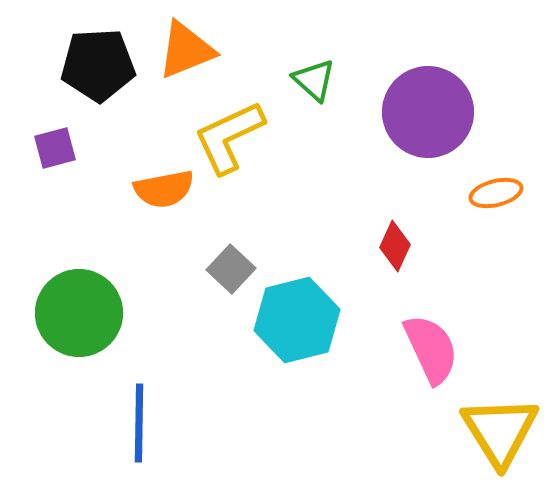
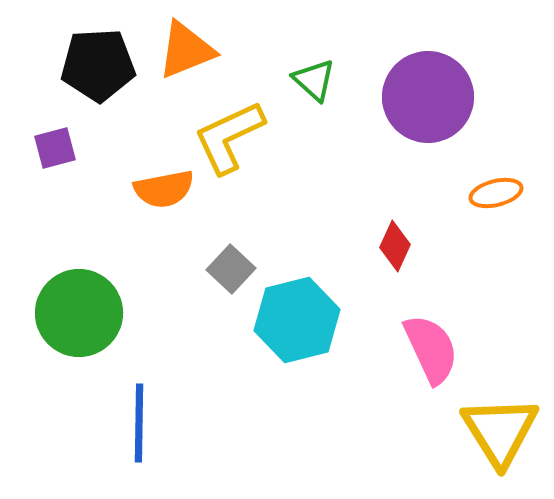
purple circle: moved 15 px up
